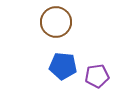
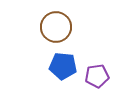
brown circle: moved 5 px down
